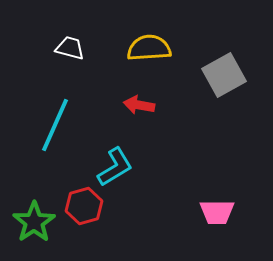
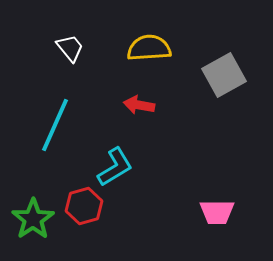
white trapezoid: rotated 36 degrees clockwise
green star: moved 1 px left, 3 px up
